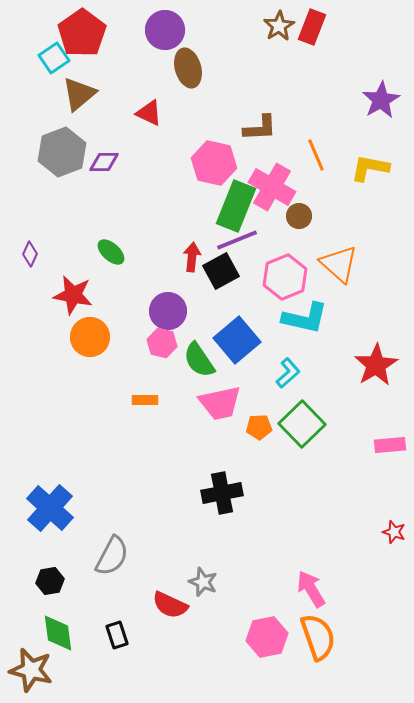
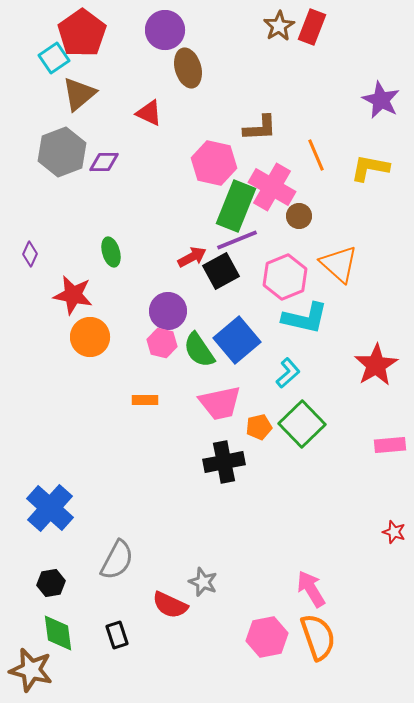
purple star at (381, 100): rotated 15 degrees counterclockwise
green ellipse at (111, 252): rotated 32 degrees clockwise
red arrow at (192, 257): rotated 56 degrees clockwise
green semicircle at (199, 360): moved 10 px up
orange pentagon at (259, 427): rotated 10 degrees counterclockwise
black cross at (222, 493): moved 2 px right, 31 px up
gray semicircle at (112, 556): moved 5 px right, 4 px down
black hexagon at (50, 581): moved 1 px right, 2 px down
